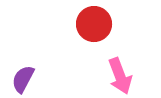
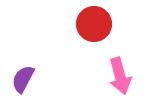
pink arrow: rotated 6 degrees clockwise
